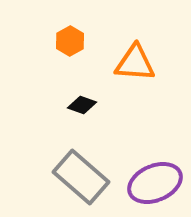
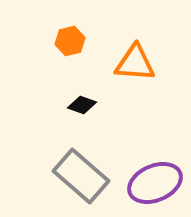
orange hexagon: rotated 16 degrees clockwise
gray rectangle: moved 1 px up
